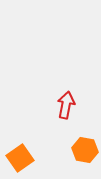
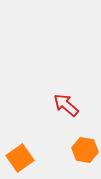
red arrow: rotated 60 degrees counterclockwise
